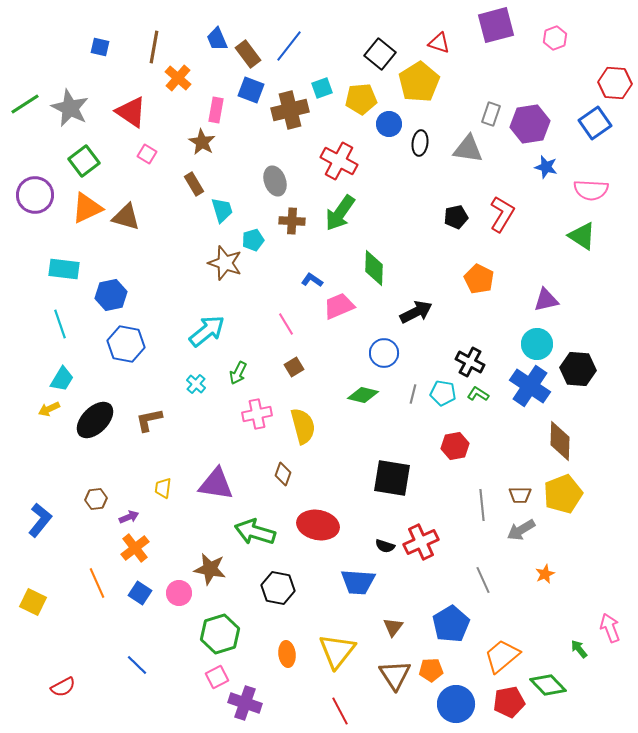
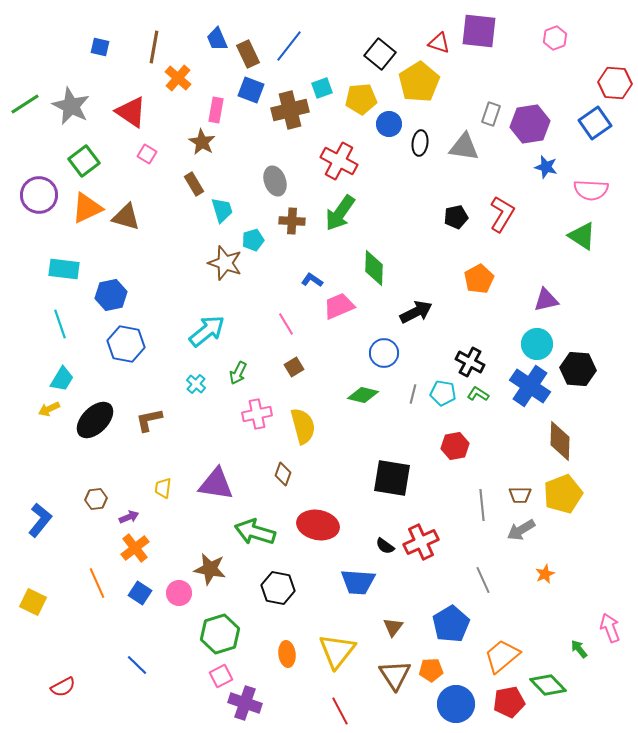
purple square at (496, 25): moved 17 px left, 6 px down; rotated 21 degrees clockwise
brown rectangle at (248, 54): rotated 12 degrees clockwise
gray star at (70, 108): moved 1 px right, 2 px up
gray triangle at (468, 149): moved 4 px left, 2 px up
purple circle at (35, 195): moved 4 px right
orange pentagon at (479, 279): rotated 16 degrees clockwise
black semicircle at (385, 546): rotated 18 degrees clockwise
pink square at (217, 677): moved 4 px right, 1 px up
